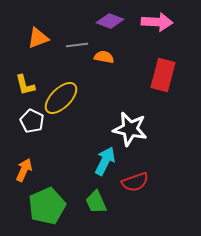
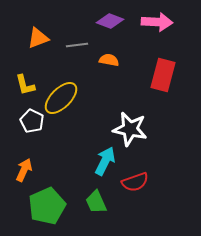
orange semicircle: moved 5 px right, 3 px down
